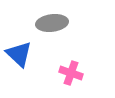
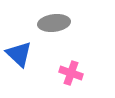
gray ellipse: moved 2 px right
